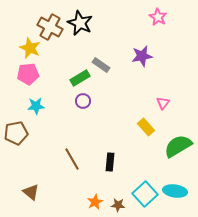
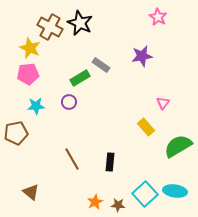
purple circle: moved 14 px left, 1 px down
